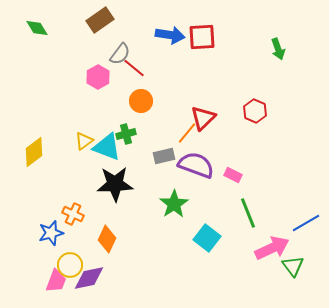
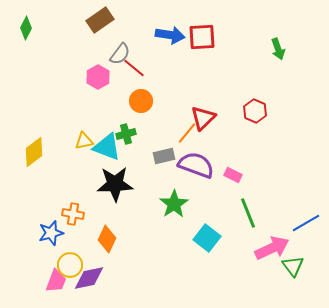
green diamond: moved 11 px left; rotated 60 degrees clockwise
yellow triangle: rotated 24 degrees clockwise
orange cross: rotated 15 degrees counterclockwise
